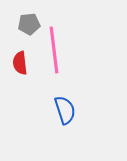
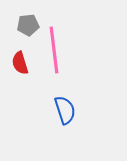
gray pentagon: moved 1 px left, 1 px down
red semicircle: rotated 10 degrees counterclockwise
